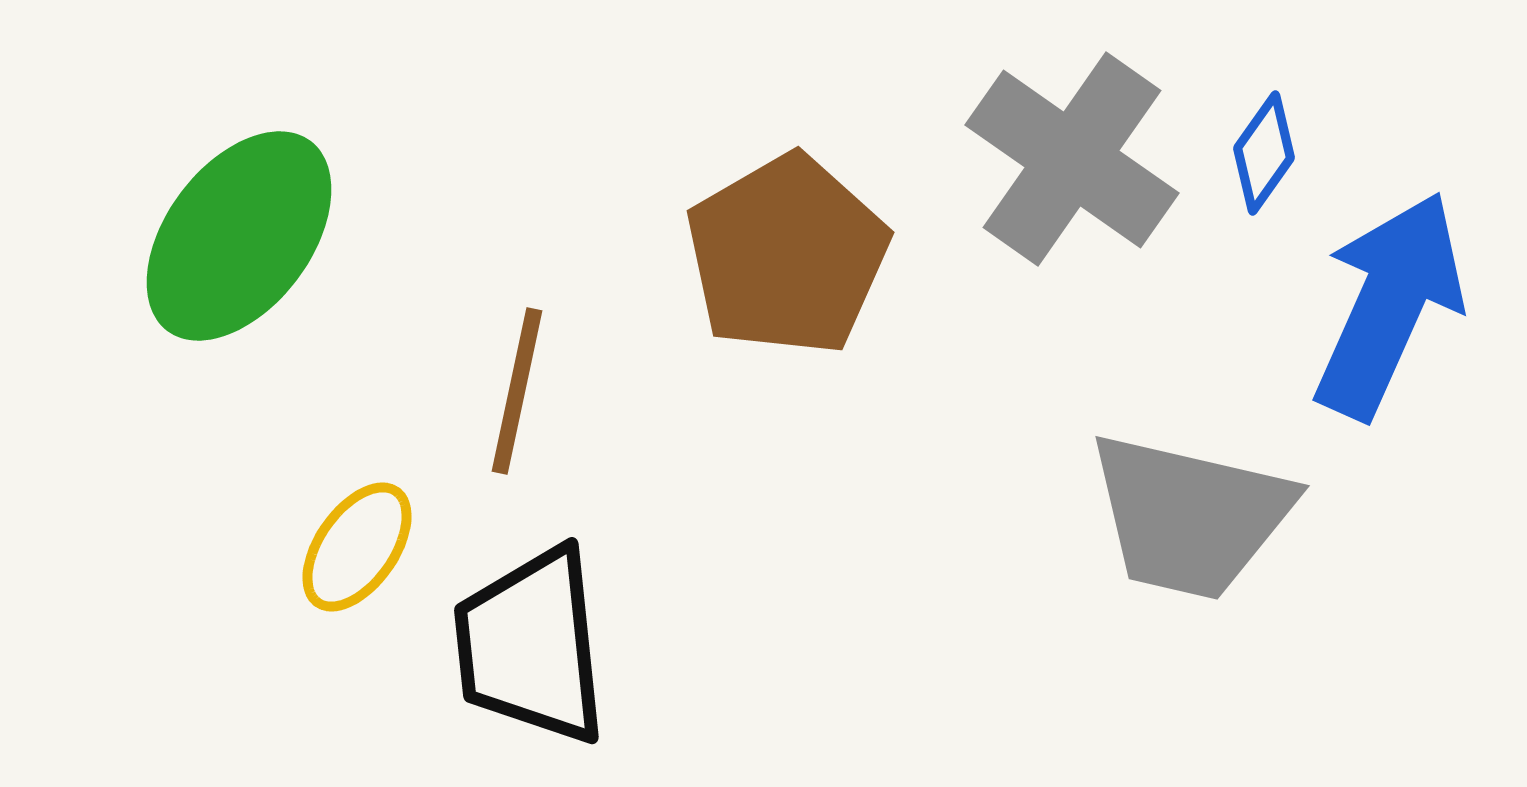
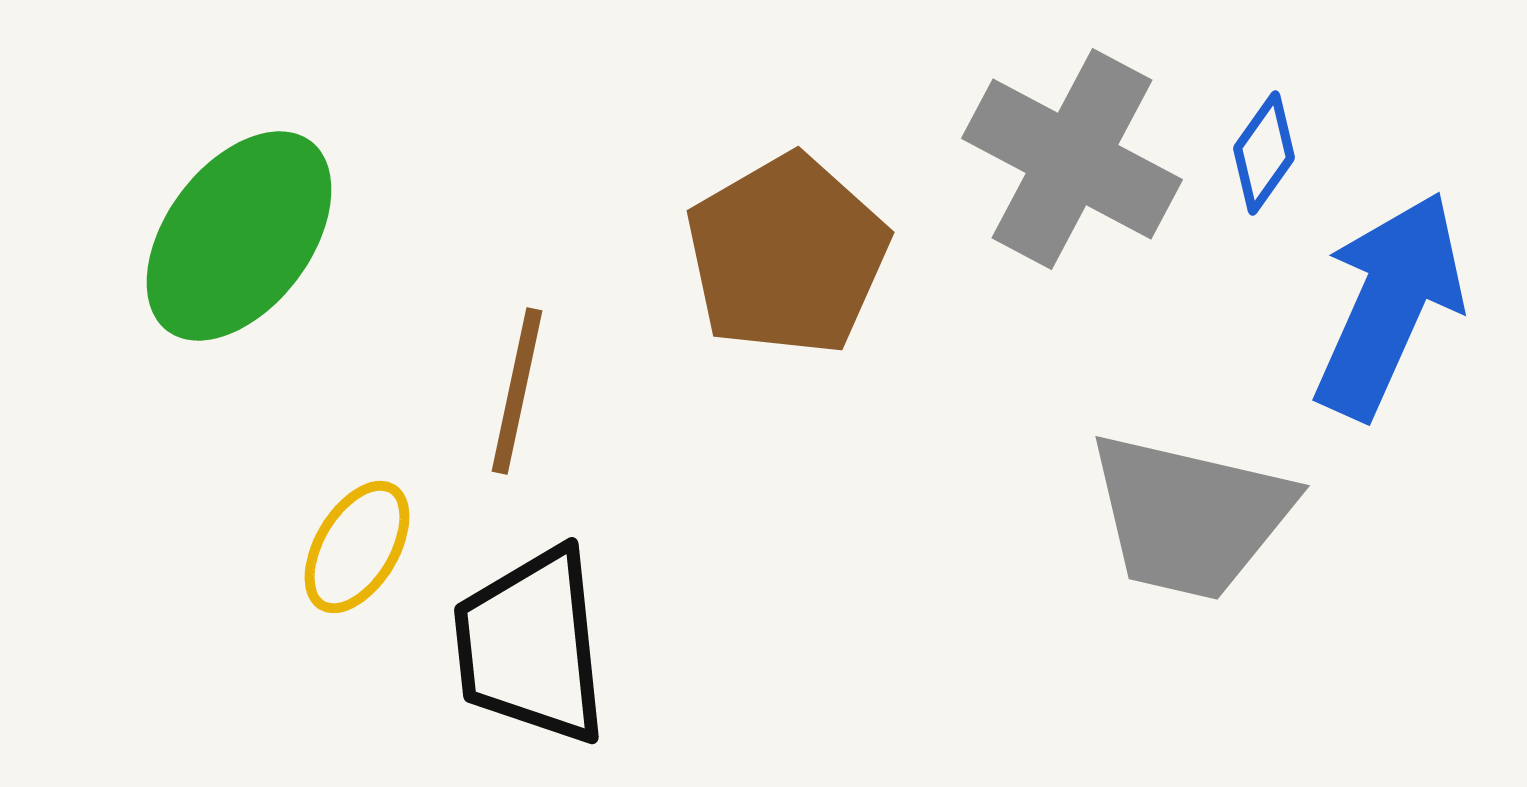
gray cross: rotated 7 degrees counterclockwise
yellow ellipse: rotated 4 degrees counterclockwise
